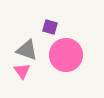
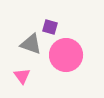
gray triangle: moved 4 px right, 6 px up
pink triangle: moved 5 px down
